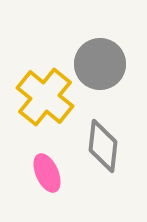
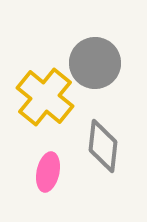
gray circle: moved 5 px left, 1 px up
pink ellipse: moved 1 px right, 1 px up; rotated 36 degrees clockwise
